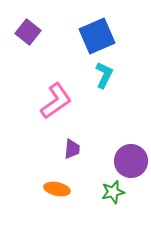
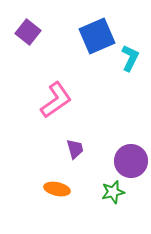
cyan L-shape: moved 26 px right, 17 px up
pink L-shape: moved 1 px up
purple trapezoid: moved 3 px right; rotated 20 degrees counterclockwise
